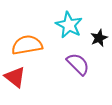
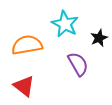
cyan star: moved 4 px left, 1 px up
purple semicircle: rotated 15 degrees clockwise
red triangle: moved 9 px right, 9 px down
